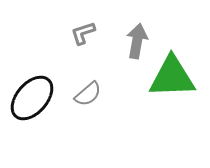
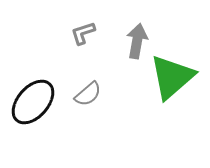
green triangle: rotated 39 degrees counterclockwise
black ellipse: moved 1 px right, 4 px down
